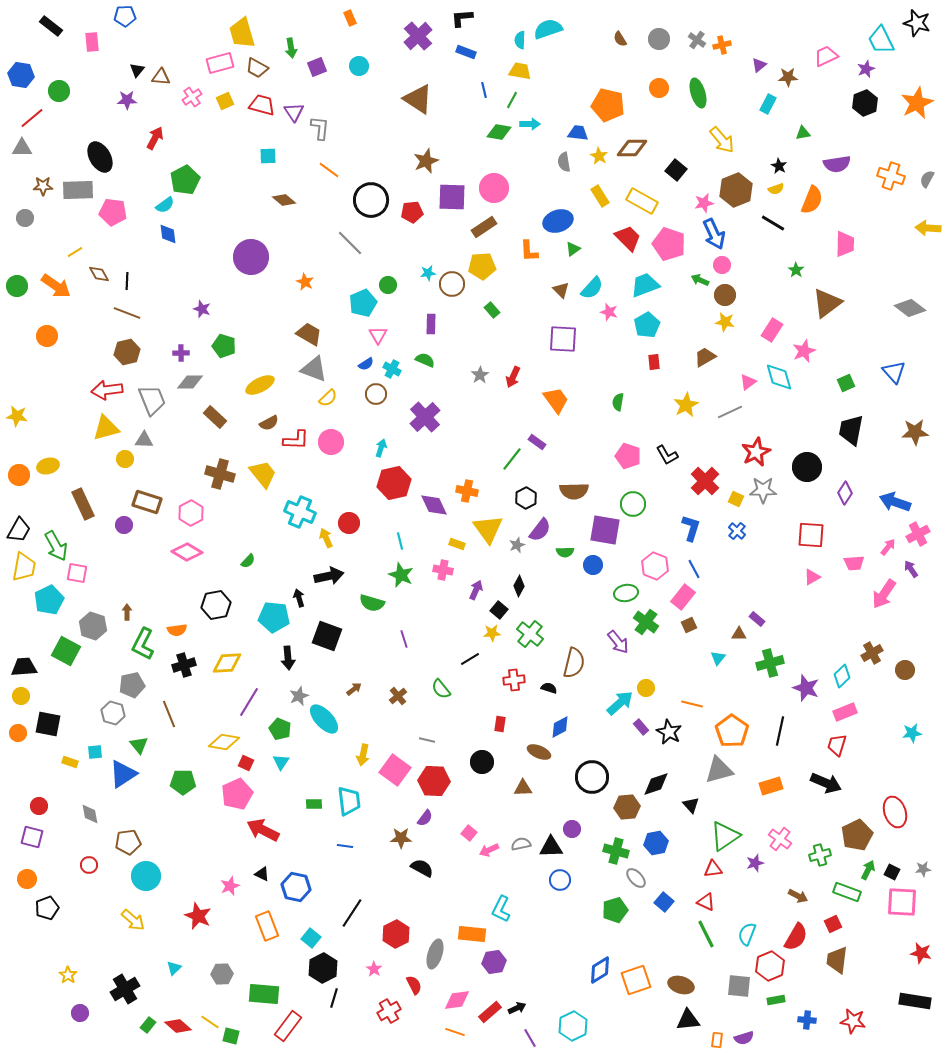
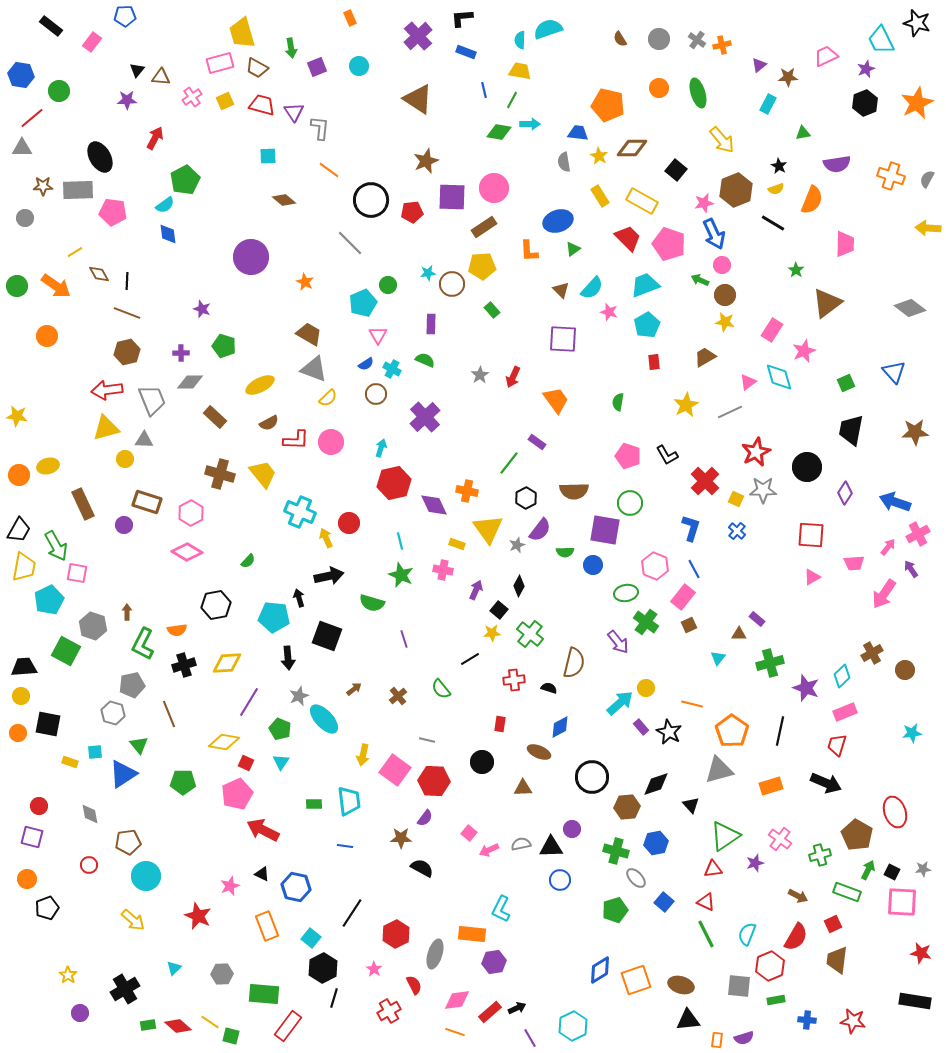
pink rectangle at (92, 42): rotated 42 degrees clockwise
green line at (512, 459): moved 3 px left, 4 px down
green circle at (633, 504): moved 3 px left, 1 px up
brown pentagon at (857, 835): rotated 16 degrees counterclockwise
green rectangle at (148, 1025): rotated 42 degrees clockwise
